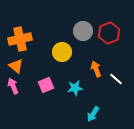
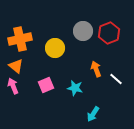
yellow circle: moved 7 px left, 4 px up
cyan star: rotated 21 degrees clockwise
